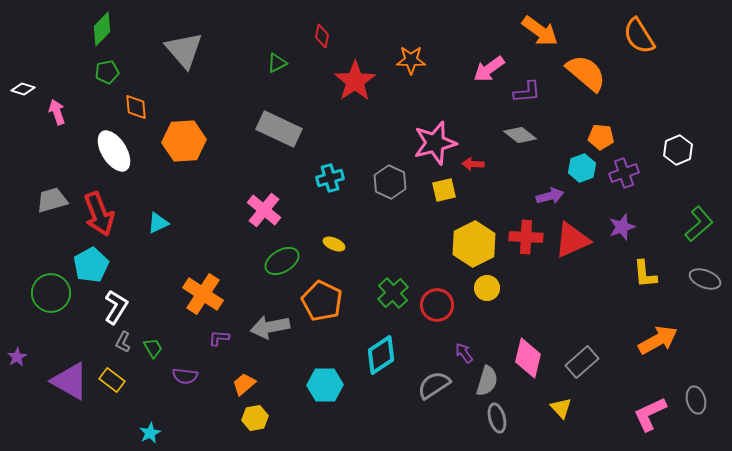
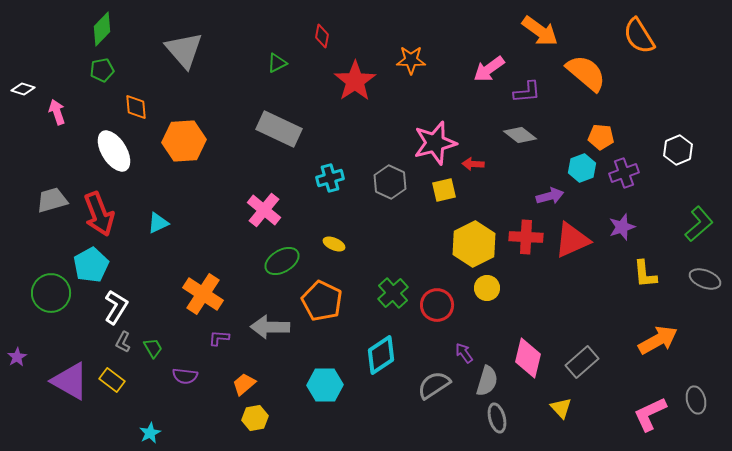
green pentagon at (107, 72): moved 5 px left, 2 px up
gray arrow at (270, 327): rotated 12 degrees clockwise
